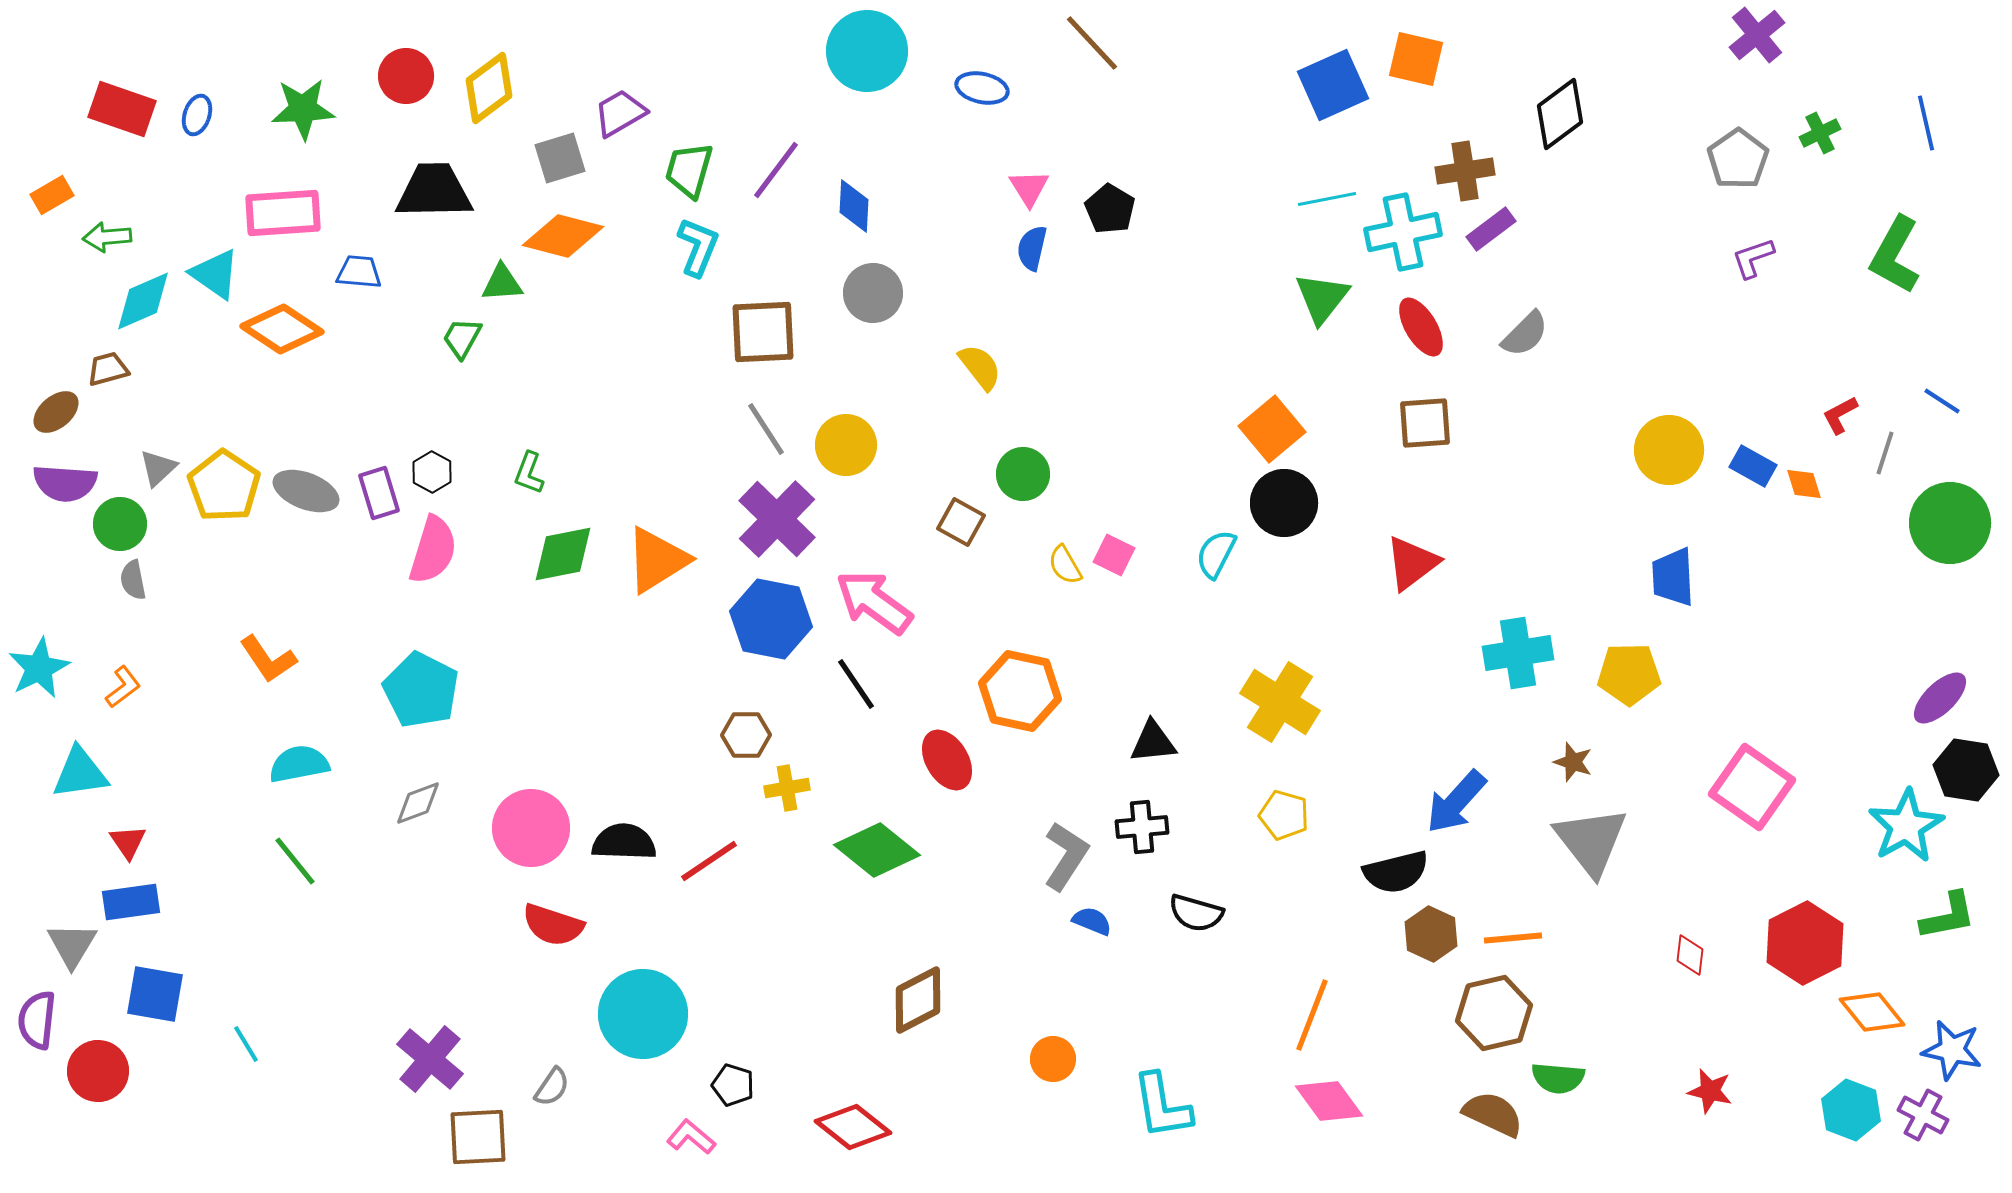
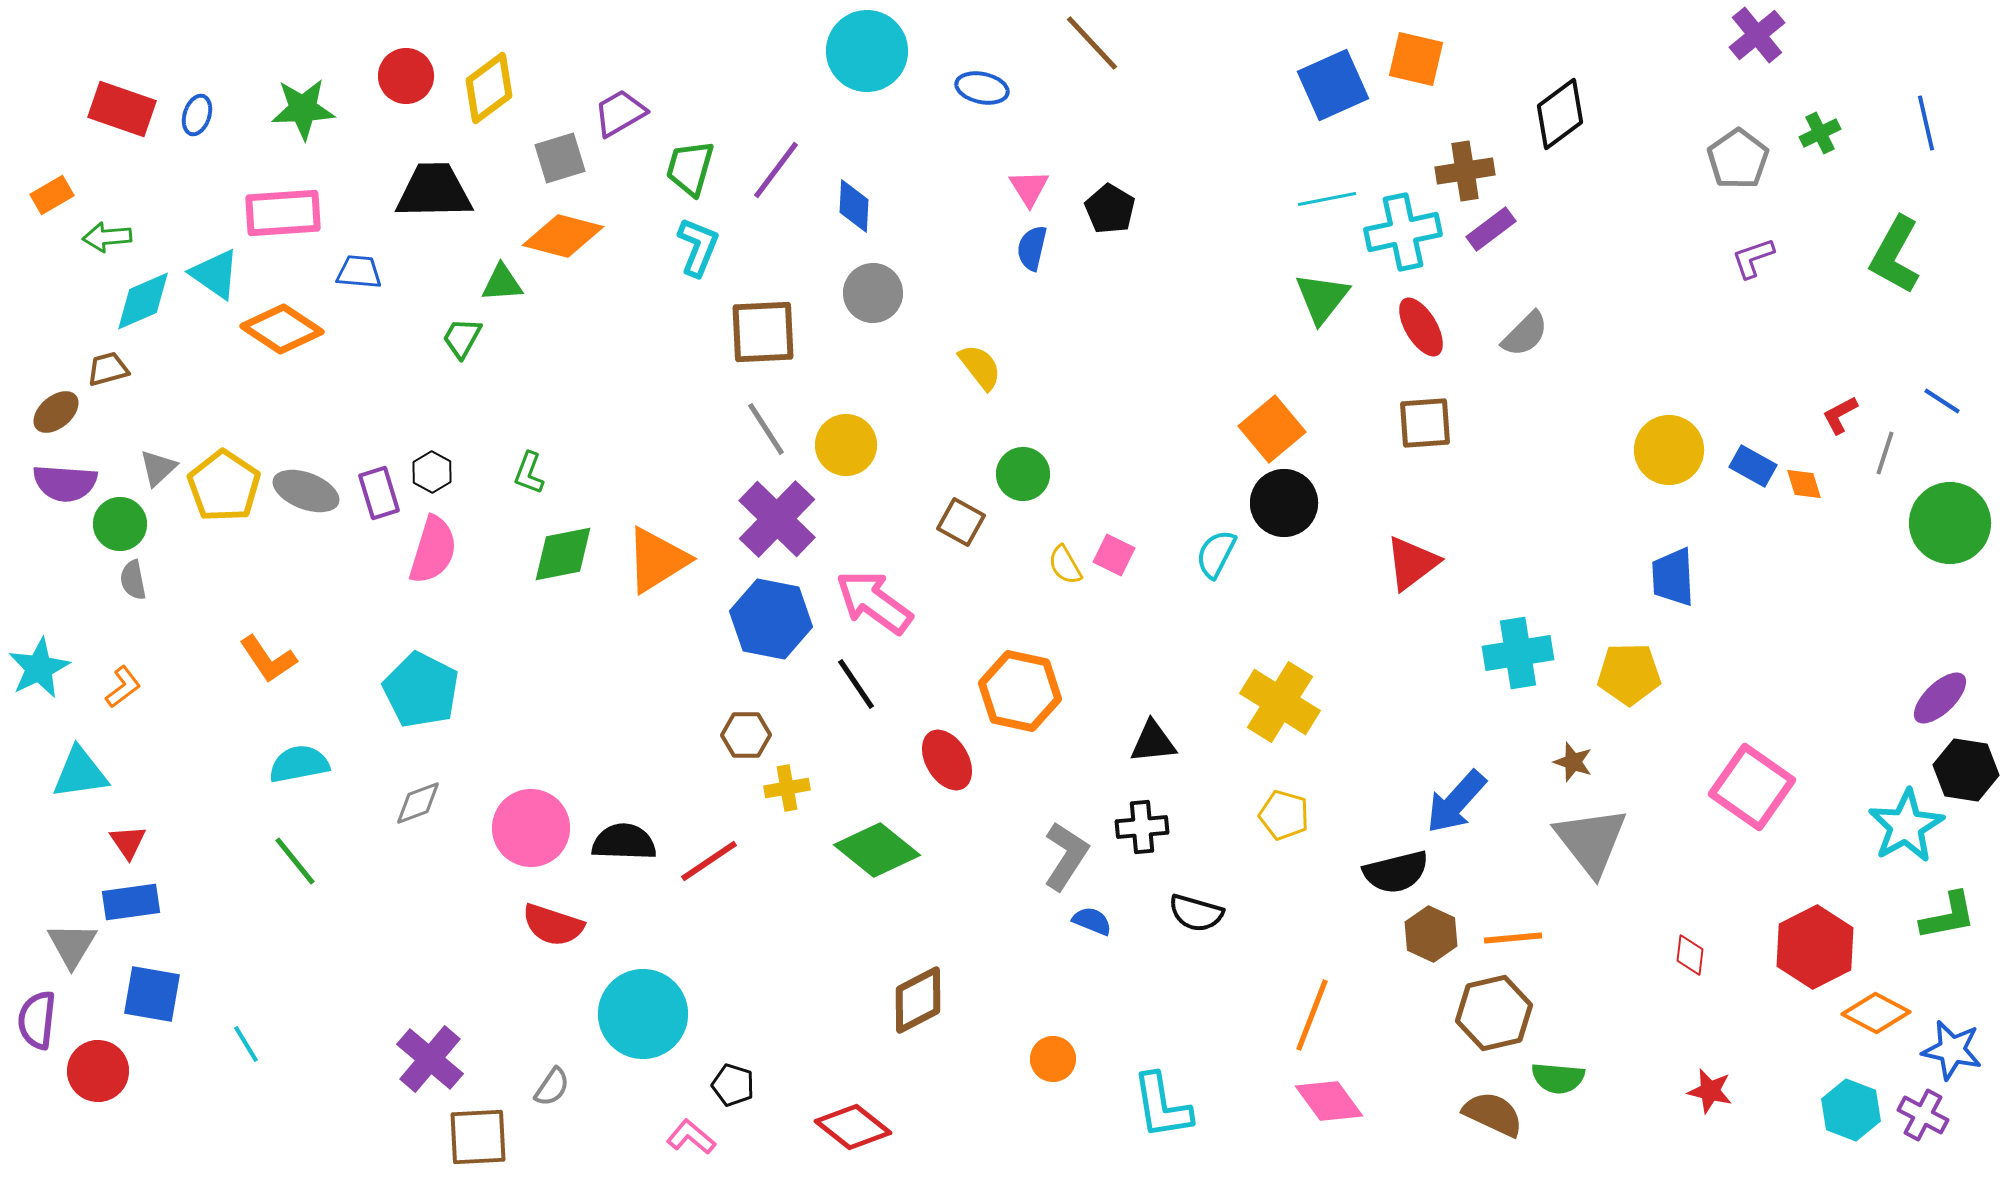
green trapezoid at (689, 170): moved 1 px right, 2 px up
red hexagon at (1805, 943): moved 10 px right, 4 px down
blue square at (155, 994): moved 3 px left
orange diamond at (1872, 1012): moved 4 px right, 1 px down; rotated 24 degrees counterclockwise
